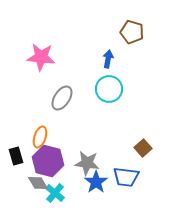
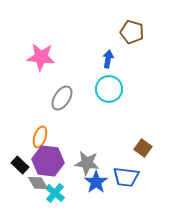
brown square: rotated 12 degrees counterclockwise
black rectangle: moved 4 px right, 9 px down; rotated 30 degrees counterclockwise
purple hexagon: rotated 8 degrees counterclockwise
